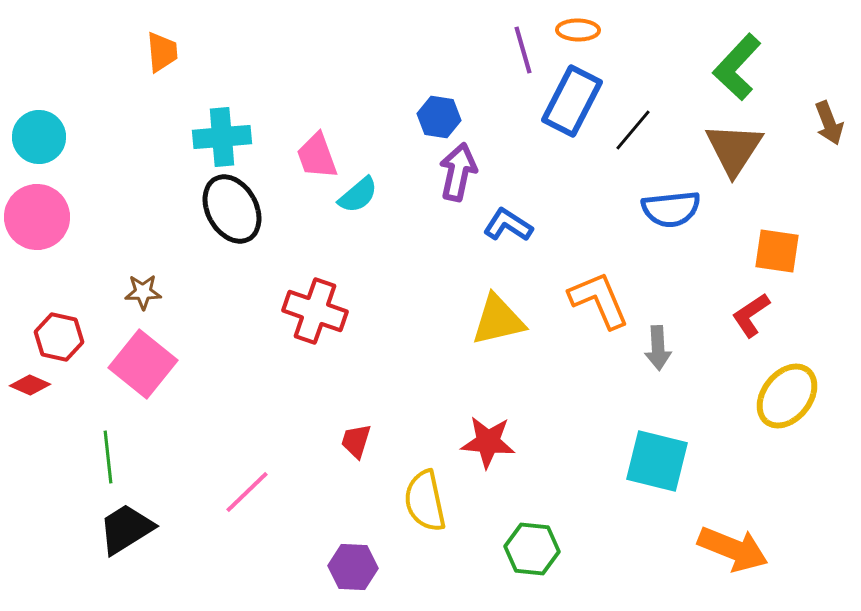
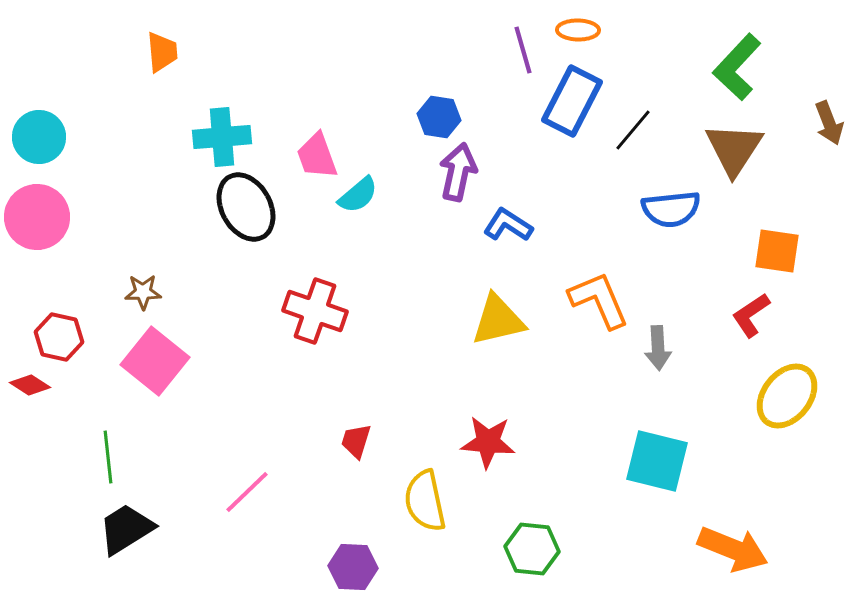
black ellipse: moved 14 px right, 2 px up
pink square: moved 12 px right, 3 px up
red diamond: rotated 9 degrees clockwise
